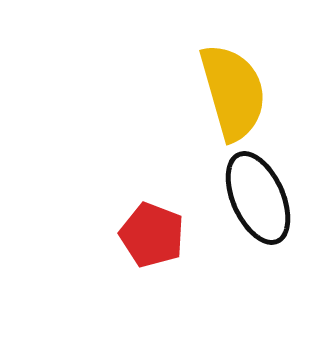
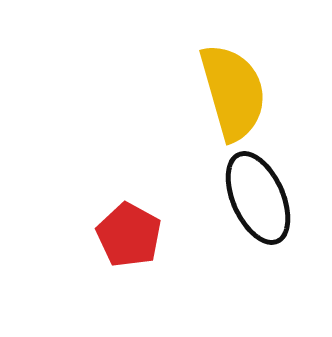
red pentagon: moved 23 px left; rotated 8 degrees clockwise
